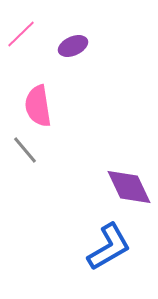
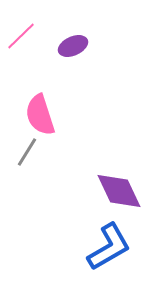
pink line: moved 2 px down
pink semicircle: moved 2 px right, 9 px down; rotated 9 degrees counterclockwise
gray line: moved 2 px right, 2 px down; rotated 72 degrees clockwise
purple diamond: moved 10 px left, 4 px down
